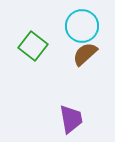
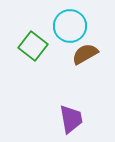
cyan circle: moved 12 px left
brown semicircle: rotated 12 degrees clockwise
